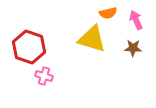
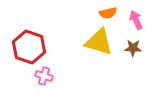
yellow triangle: moved 7 px right, 3 px down
